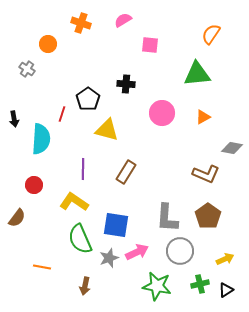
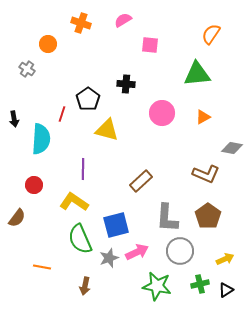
brown rectangle: moved 15 px right, 9 px down; rotated 15 degrees clockwise
blue square: rotated 24 degrees counterclockwise
